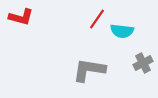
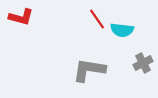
red line: rotated 70 degrees counterclockwise
cyan semicircle: moved 1 px up
